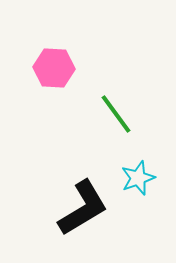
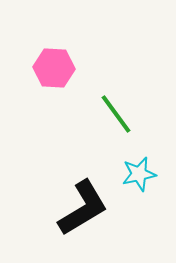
cyan star: moved 1 px right, 4 px up; rotated 8 degrees clockwise
